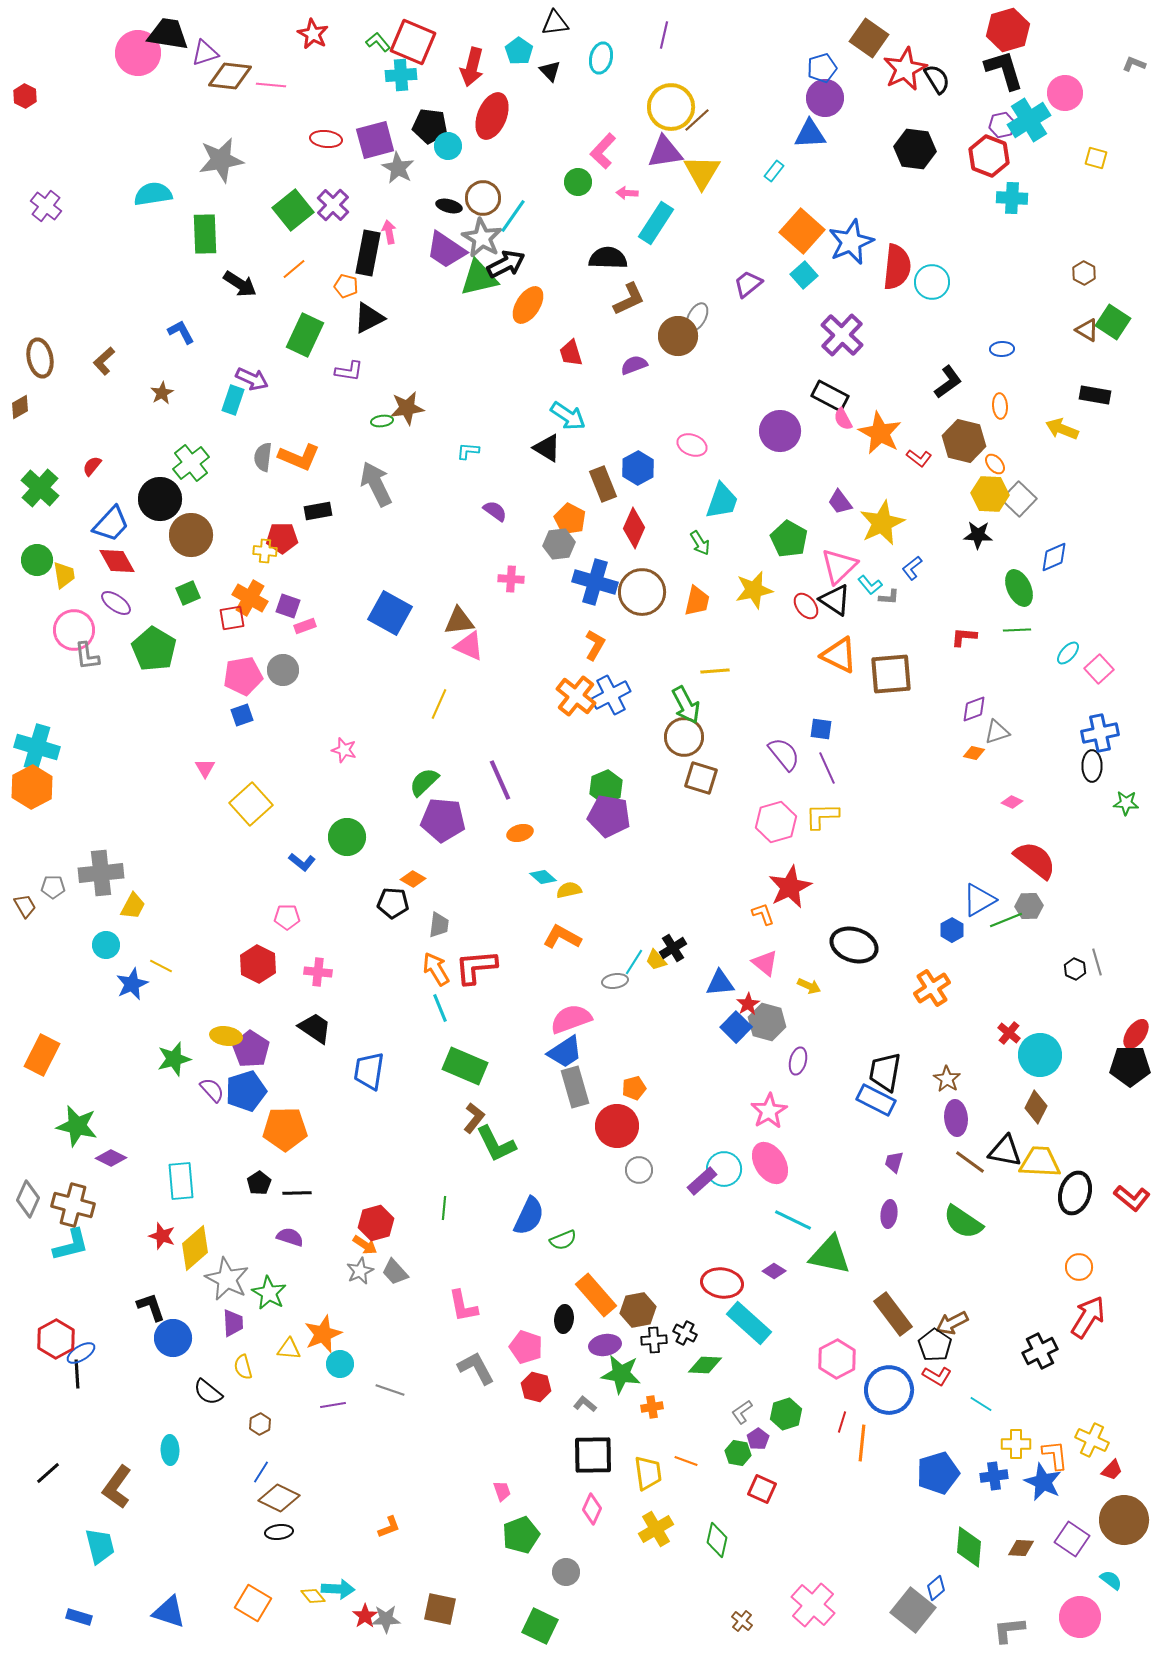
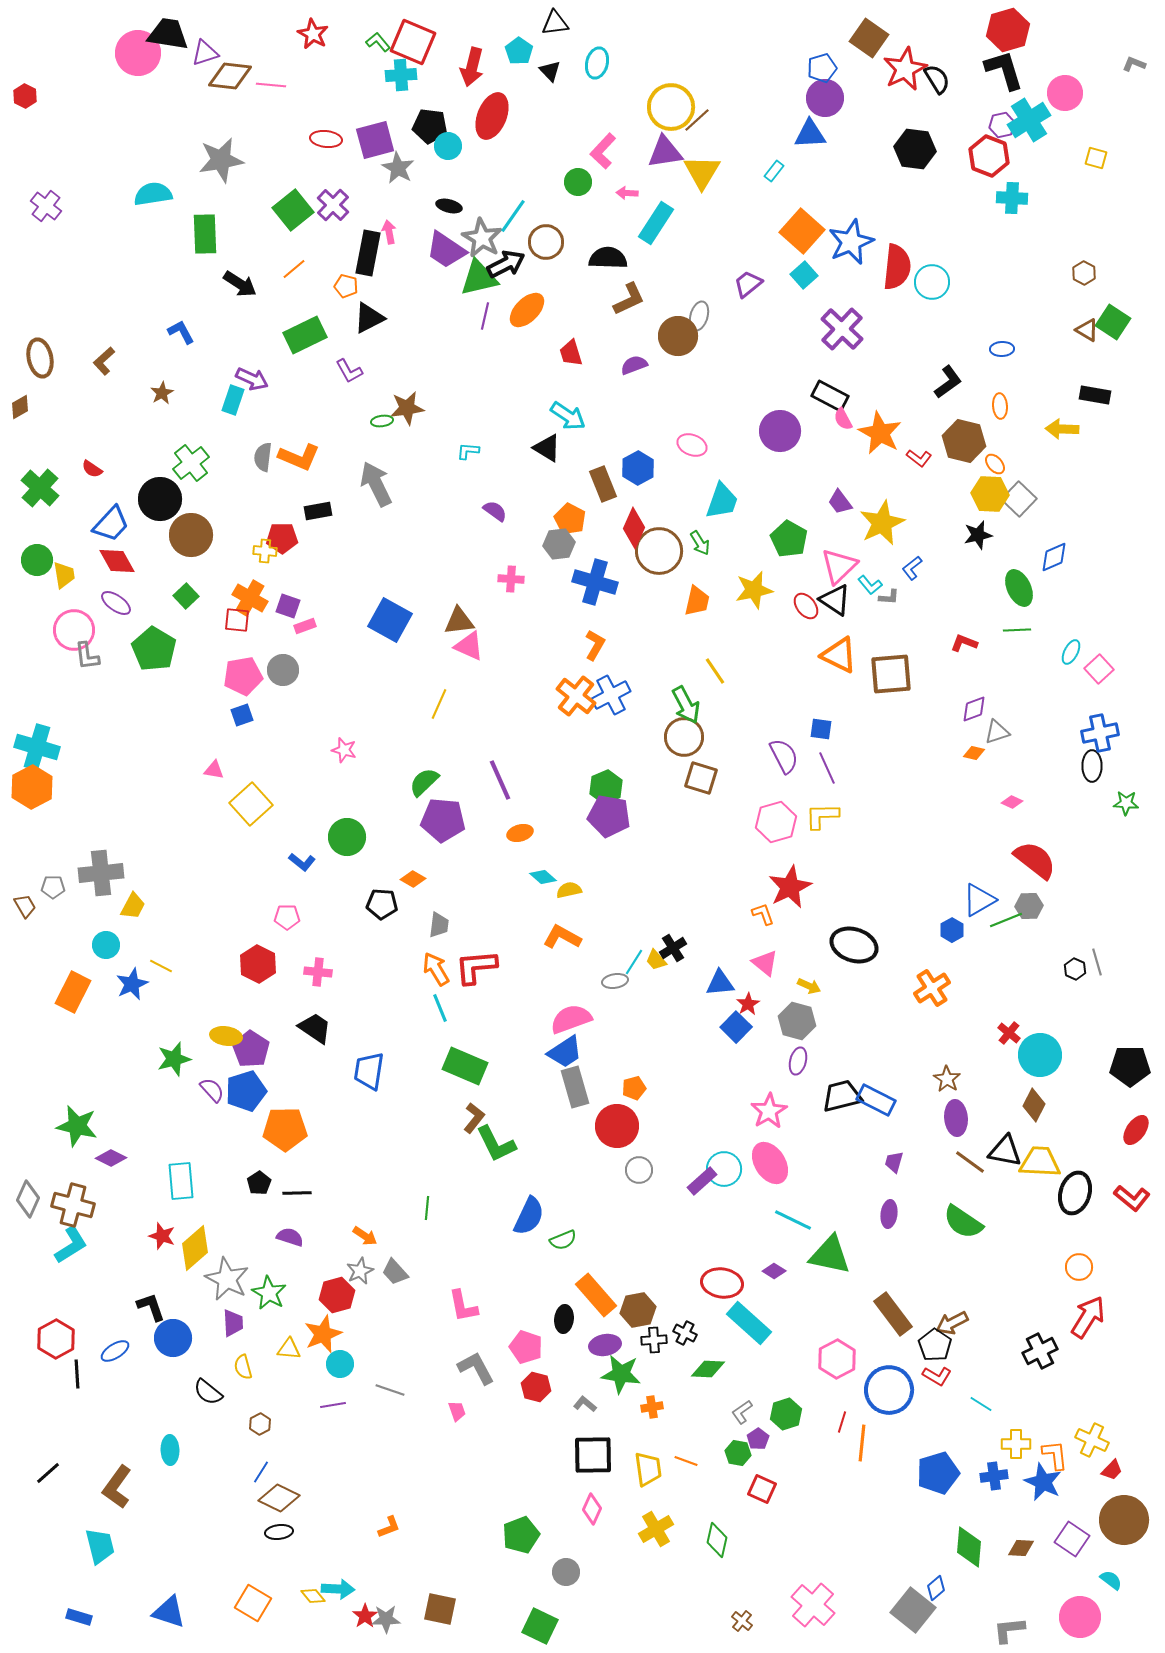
purple line at (664, 35): moved 179 px left, 281 px down
cyan ellipse at (601, 58): moved 4 px left, 5 px down
brown circle at (483, 198): moved 63 px right, 44 px down
orange ellipse at (528, 305): moved 1 px left, 5 px down; rotated 12 degrees clockwise
gray ellipse at (697, 317): moved 2 px right, 1 px up; rotated 12 degrees counterclockwise
green rectangle at (305, 335): rotated 39 degrees clockwise
purple cross at (842, 335): moved 6 px up
purple L-shape at (349, 371): rotated 52 degrees clockwise
yellow arrow at (1062, 429): rotated 20 degrees counterclockwise
red semicircle at (92, 466): moved 3 px down; rotated 95 degrees counterclockwise
black star at (978, 535): rotated 16 degrees counterclockwise
brown circle at (642, 592): moved 17 px right, 41 px up
green square at (188, 593): moved 2 px left, 3 px down; rotated 20 degrees counterclockwise
blue square at (390, 613): moved 7 px down
red square at (232, 618): moved 5 px right, 2 px down; rotated 16 degrees clockwise
red L-shape at (964, 637): moved 6 px down; rotated 16 degrees clockwise
cyan ellipse at (1068, 653): moved 3 px right, 1 px up; rotated 15 degrees counterclockwise
yellow line at (715, 671): rotated 60 degrees clockwise
purple semicircle at (784, 754): moved 2 px down; rotated 12 degrees clockwise
pink triangle at (205, 768): moved 9 px right, 2 px down; rotated 50 degrees counterclockwise
black pentagon at (393, 903): moved 11 px left, 1 px down
gray hexagon at (767, 1022): moved 30 px right, 1 px up
red ellipse at (1136, 1034): moved 96 px down
orange rectangle at (42, 1055): moved 31 px right, 63 px up
black trapezoid at (885, 1072): moved 43 px left, 24 px down; rotated 66 degrees clockwise
brown diamond at (1036, 1107): moved 2 px left, 2 px up
green line at (444, 1208): moved 17 px left
red hexagon at (376, 1223): moved 39 px left, 72 px down
cyan L-shape at (71, 1245): rotated 18 degrees counterclockwise
orange arrow at (365, 1245): moved 9 px up
blue ellipse at (81, 1353): moved 34 px right, 2 px up
green diamond at (705, 1365): moved 3 px right, 4 px down
yellow trapezoid at (648, 1473): moved 4 px up
pink trapezoid at (502, 1491): moved 45 px left, 80 px up
